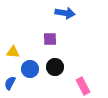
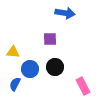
blue semicircle: moved 5 px right, 1 px down
